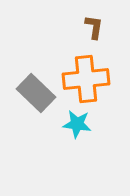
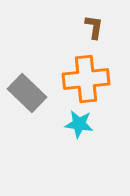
gray rectangle: moved 9 px left
cyan star: moved 2 px right
